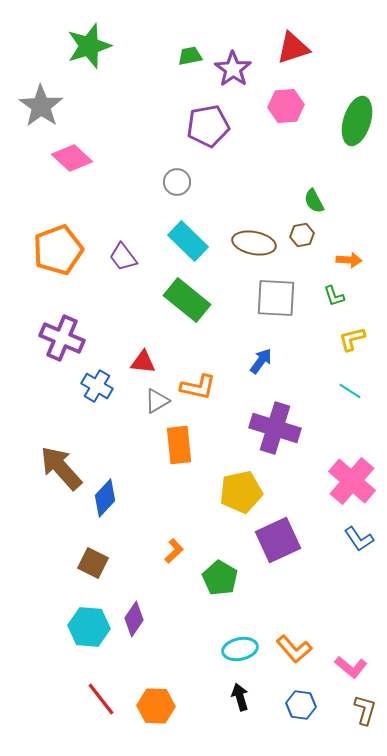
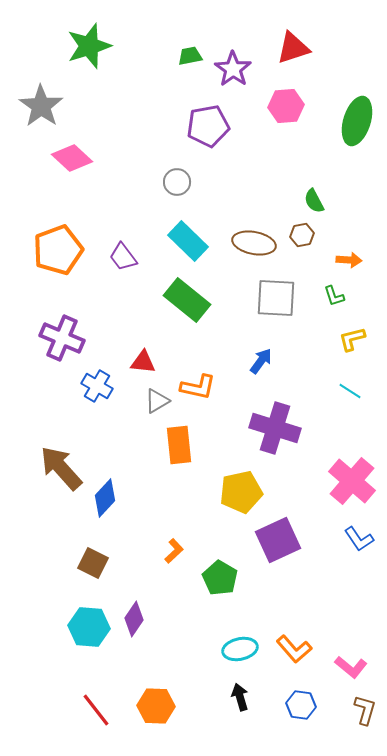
red line at (101, 699): moved 5 px left, 11 px down
